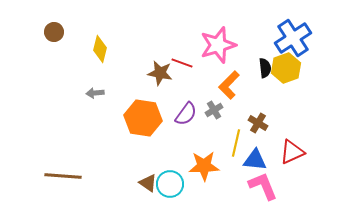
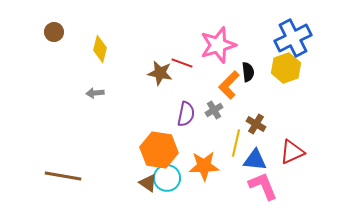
blue cross: rotated 6 degrees clockwise
black semicircle: moved 17 px left, 4 px down
purple semicircle: rotated 25 degrees counterclockwise
orange hexagon: moved 16 px right, 32 px down
brown cross: moved 2 px left, 1 px down
brown line: rotated 6 degrees clockwise
cyan circle: moved 3 px left, 6 px up
